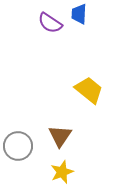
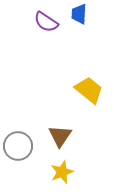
purple semicircle: moved 4 px left, 1 px up
